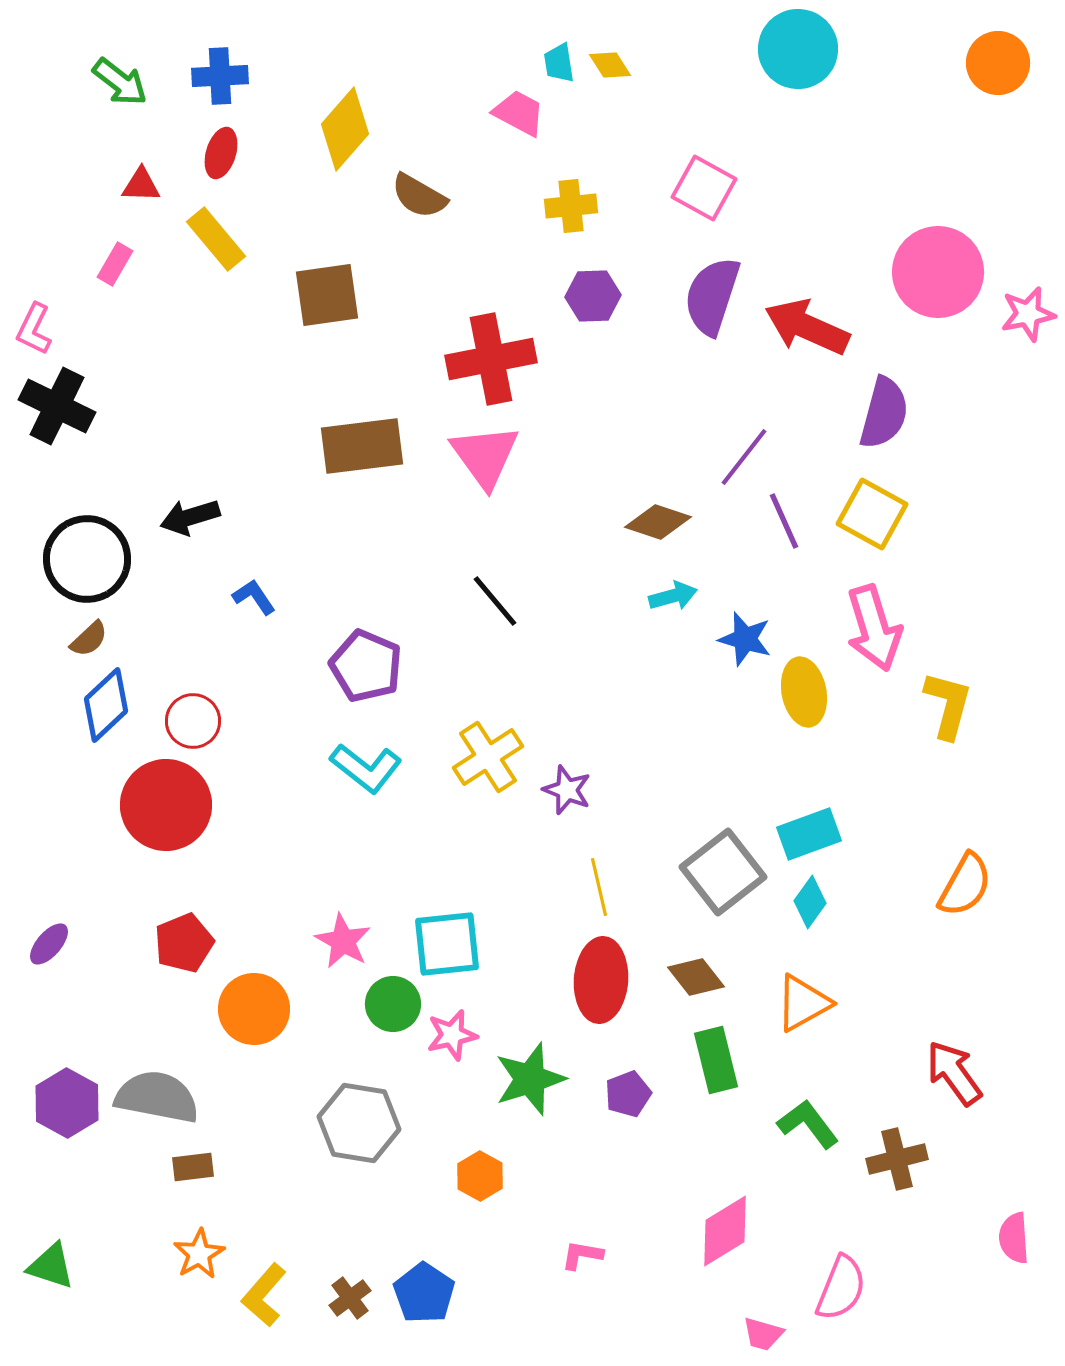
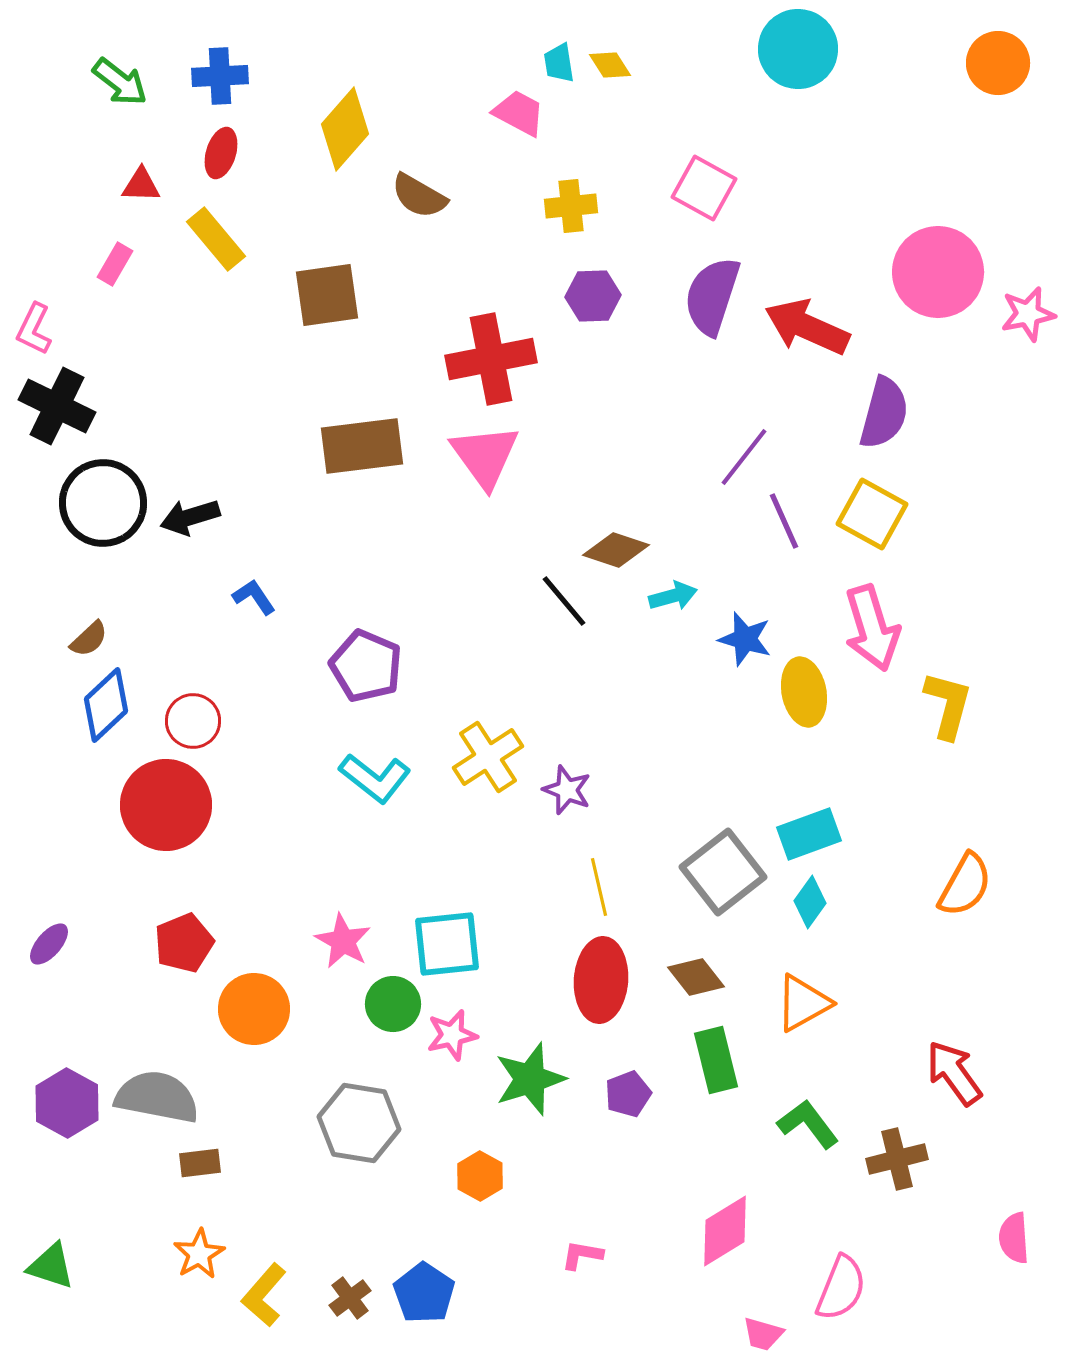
brown diamond at (658, 522): moved 42 px left, 28 px down
black circle at (87, 559): moved 16 px right, 56 px up
black line at (495, 601): moved 69 px right
pink arrow at (874, 628): moved 2 px left
cyan L-shape at (366, 768): moved 9 px right, 10 px down
brown rectangle at (193, 1167): moved 7 px right, 4 px up
